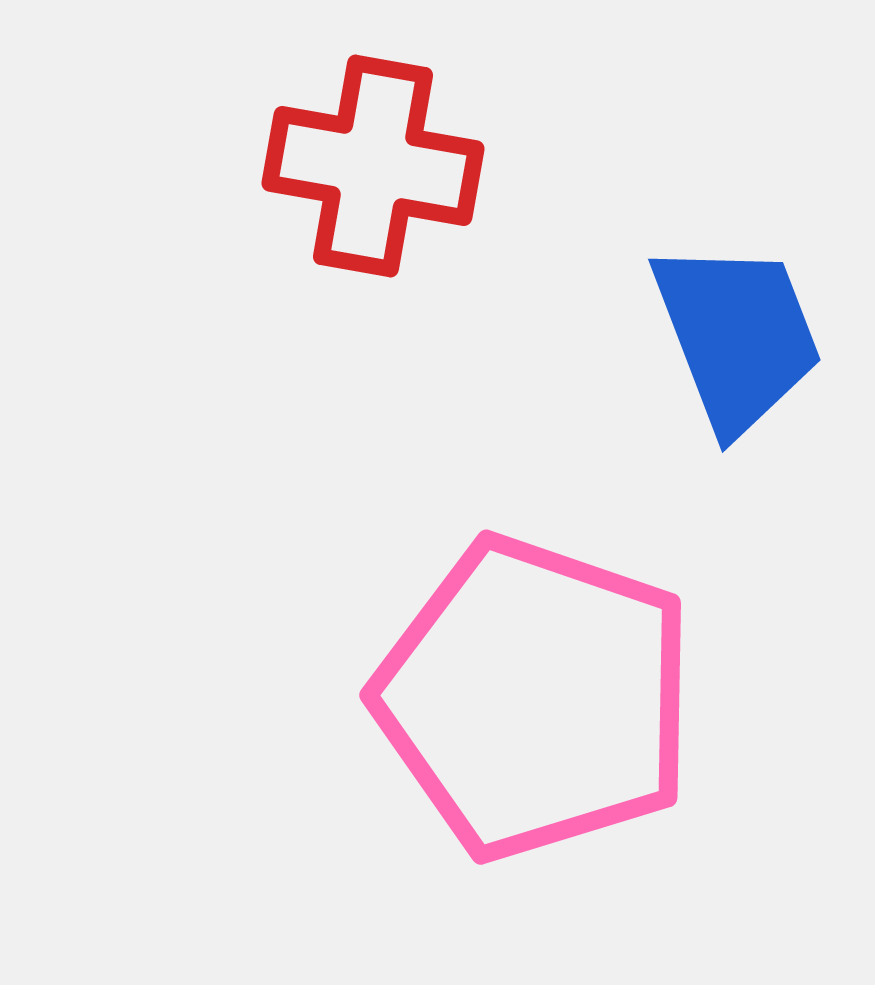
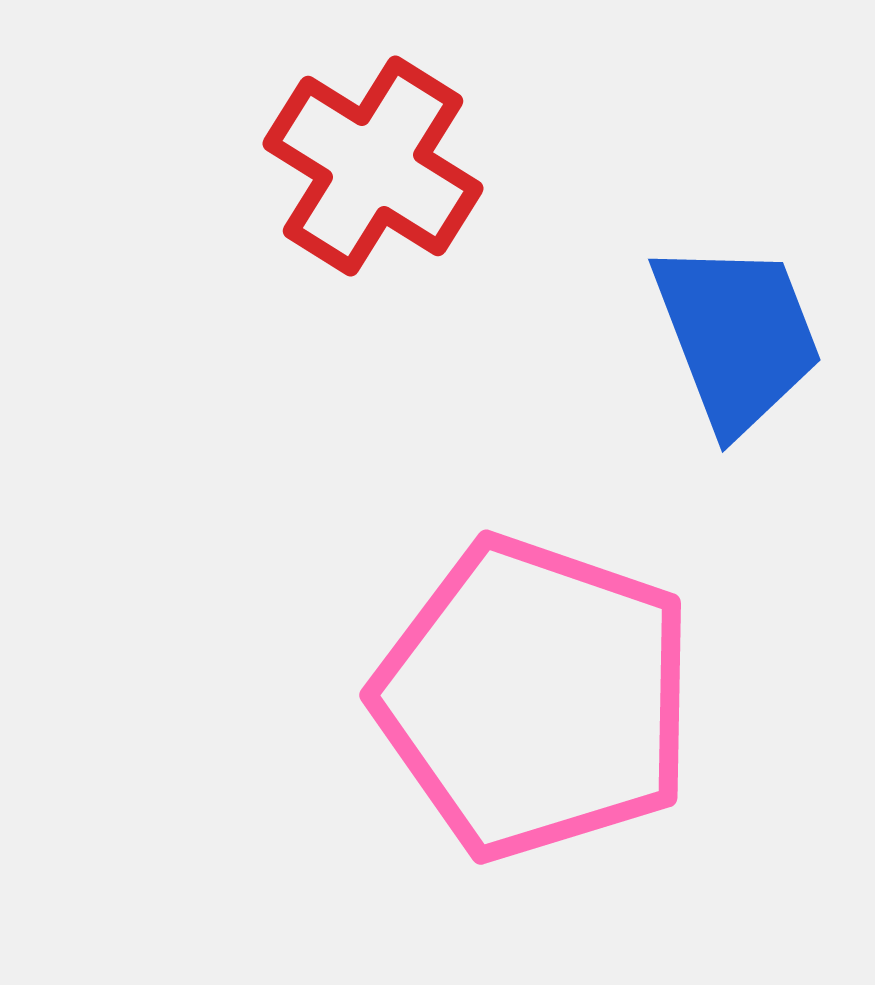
red cross: rotated 22 degrees clockwise
